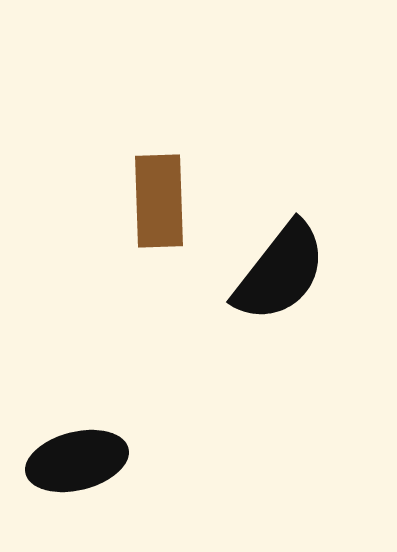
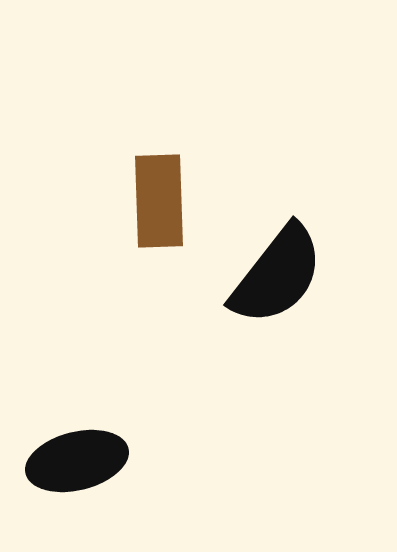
black semicircle: moved 3 px left, 3 px down
